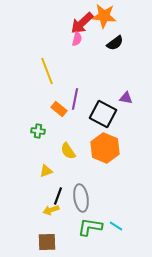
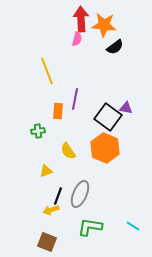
orange star: moved 9 px down
red arrow: moved 1 px left, 4 px up; rotated 130 degrees clockwise
black semicircle: moved 4 px down
purple triangle: moved 10 px down
orange rectangle: moved 1 px left, 2 px down; rotated 56 degrees clockwise
black square: moved 5 px right, 3 px down; rotated 8 degrees clockwise
green cross: rotated 16 degrees counterclockwise
gray ellipse: moved 1 px left, 4 px up; rotated 32 degrees clockwise
cyan line: moved 17 px right
brown square: rotated 24 degrees clockwise
